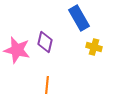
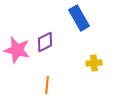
purple diamond: rotated 50 degrees clockwise
yellow cross: moved 16 px down; rotated 21 degrees counterclockwise
